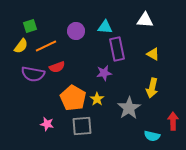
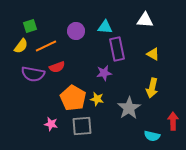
yellow star: rotated 24 degrees counterclockwise
pink star: moved 4 px right
